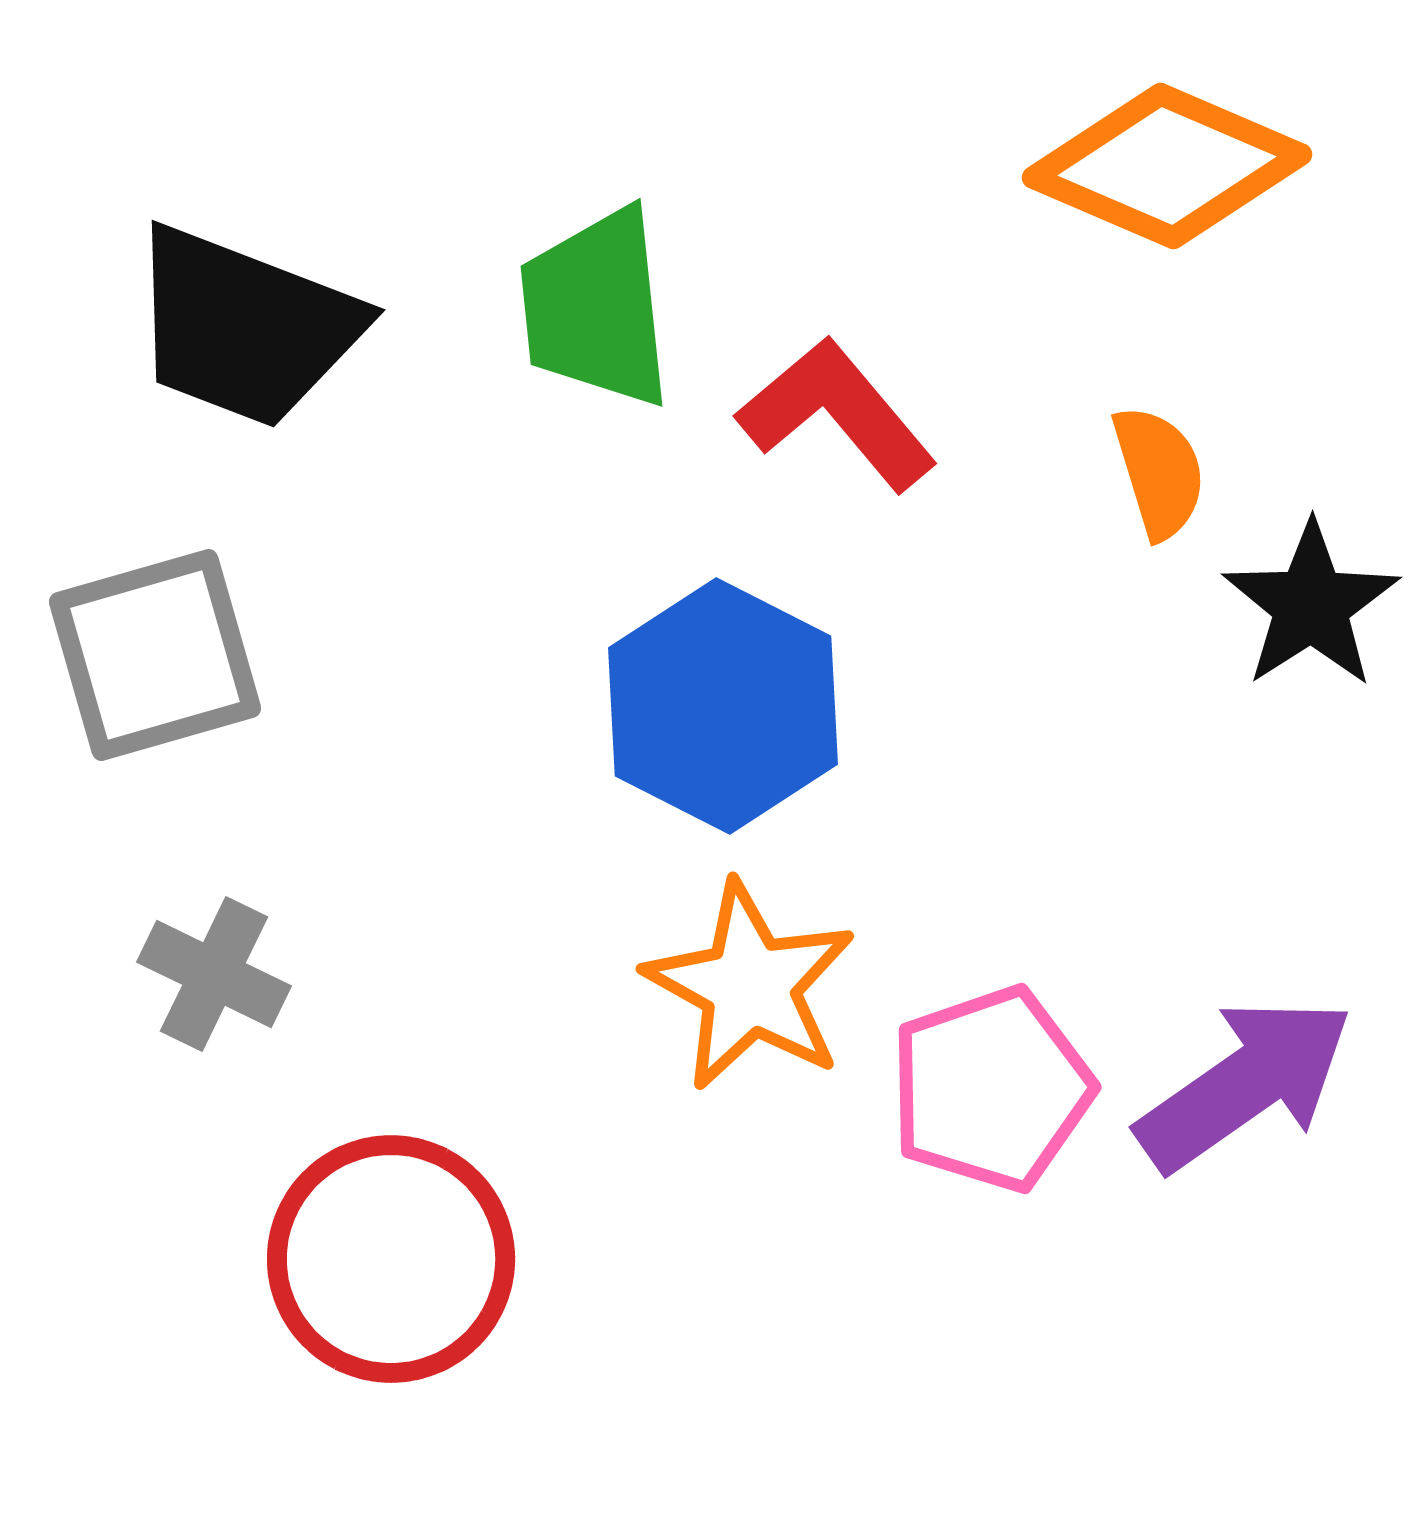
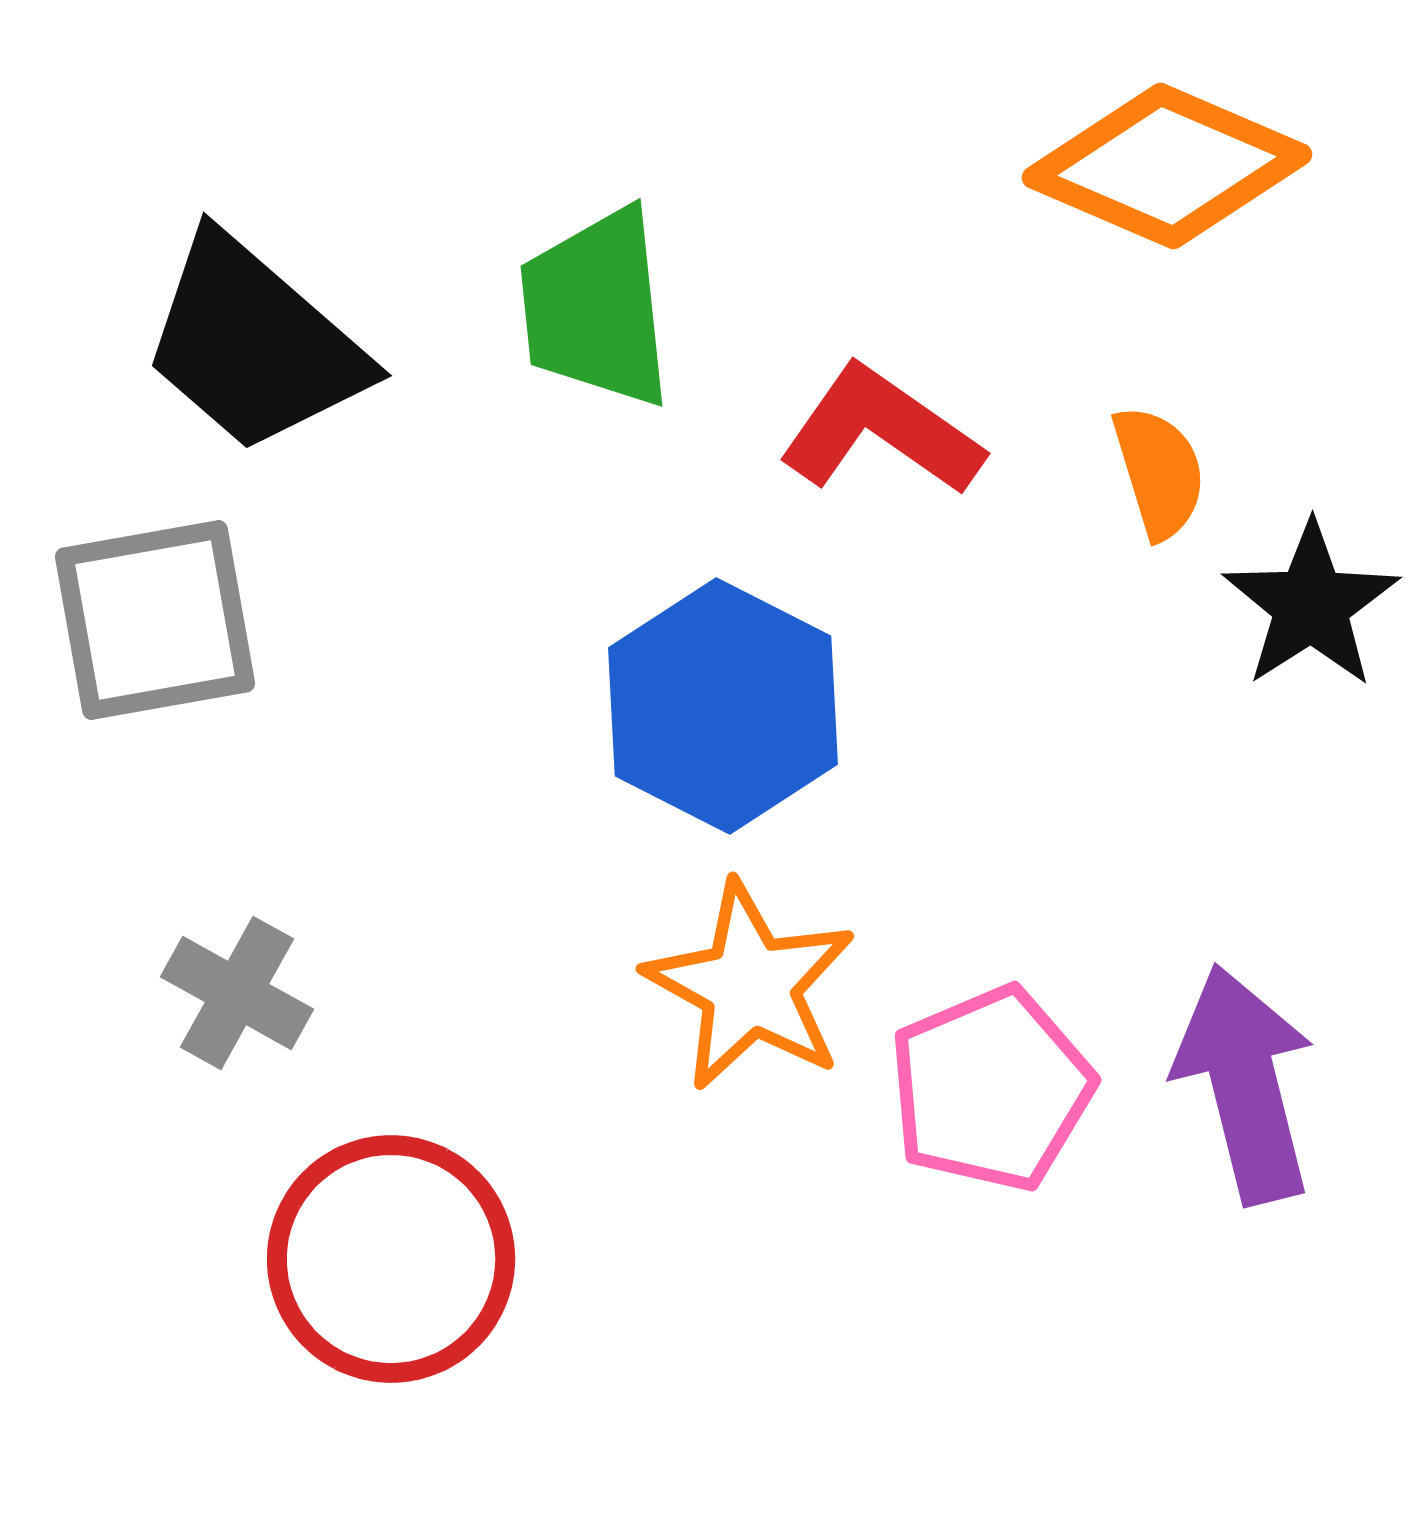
black trapezoid: moved 9 px right, 17 px down; rotated 20 degrees clockwise
red L-shape: moved 44 px right, 17 px down; rotated 15 degrees counterclockwise
gray square: moved 35 px up; rotated 6 degrees clockwise
gray cross: moved 23 px right, 19 px down; rotated 3 degrees clockwise
purple arrow: rotated 69 degrees counterclockwise
pink pentagon: rotated 4 degrees counterclockwise
